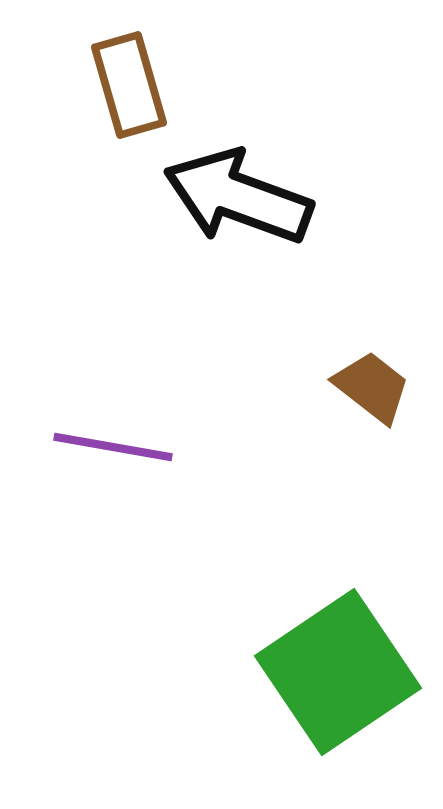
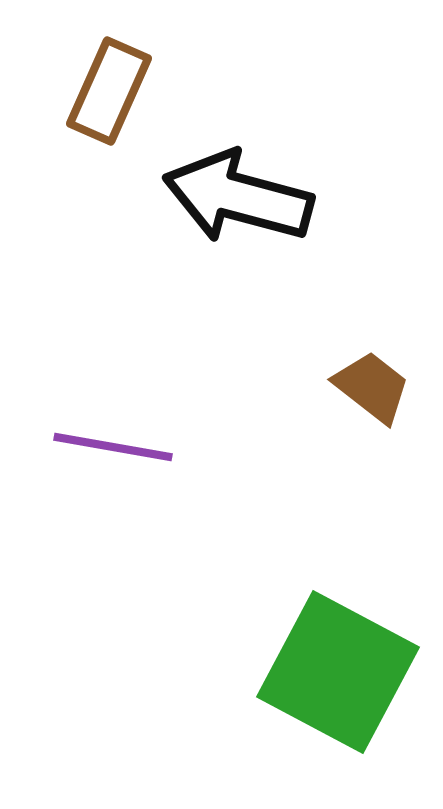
brown rectangle: moved 20 px left, 6 px down; rotated 40 degrees clockwise
black arrow: rotated 5 degrees counterclockwise
green square: rotated 28 degrees counterclockwise
